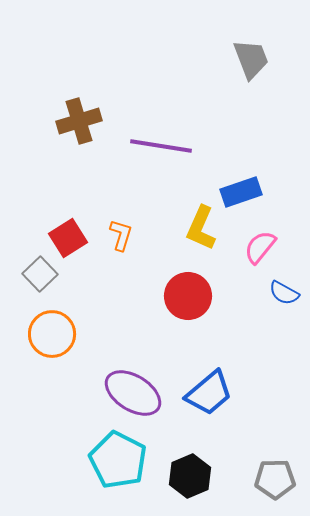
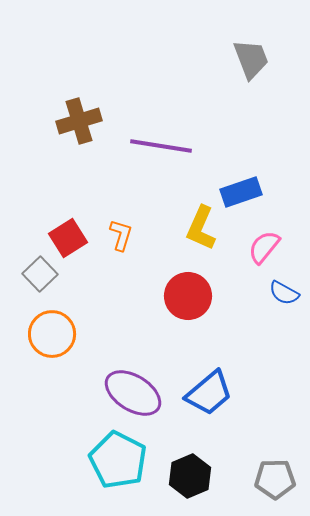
pink semicircle: moved 4 px right
